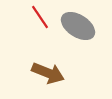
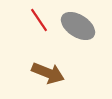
red line: moved 1 px left, 3 px down
